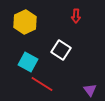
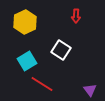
cyan square: moved 1 px left, 1 px up; rotated 30 degrees clockwise
